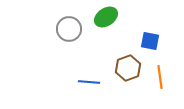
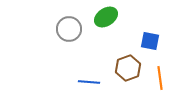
orange line: moved 1 px down
